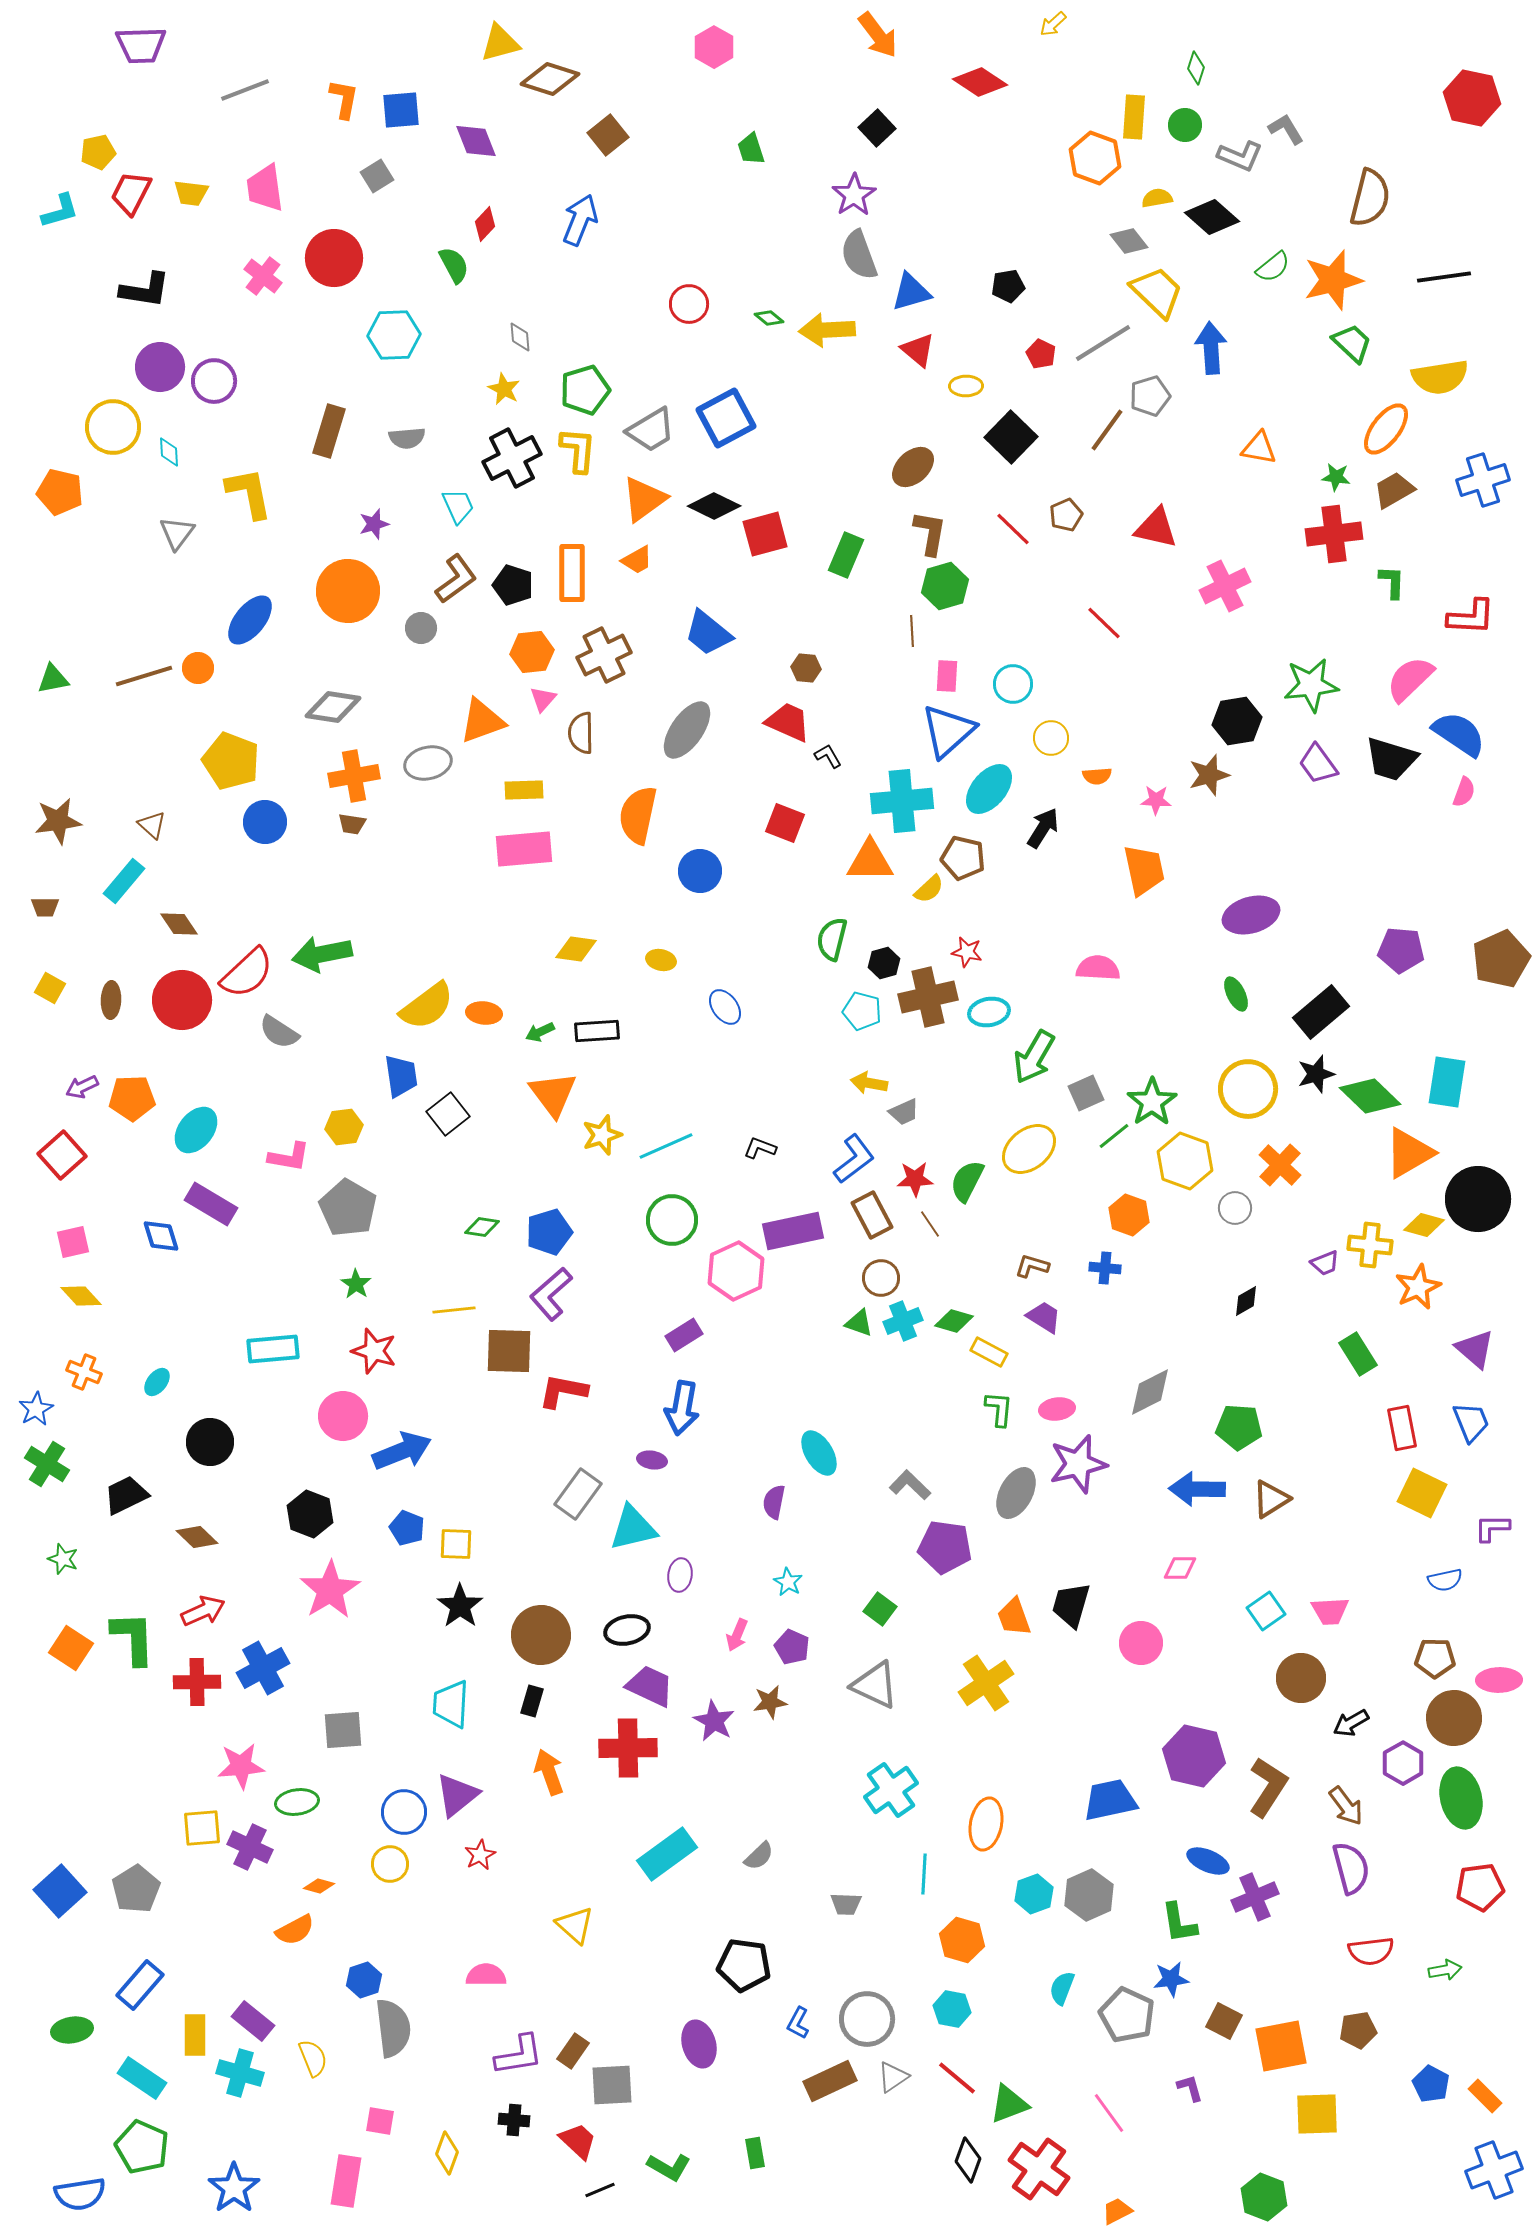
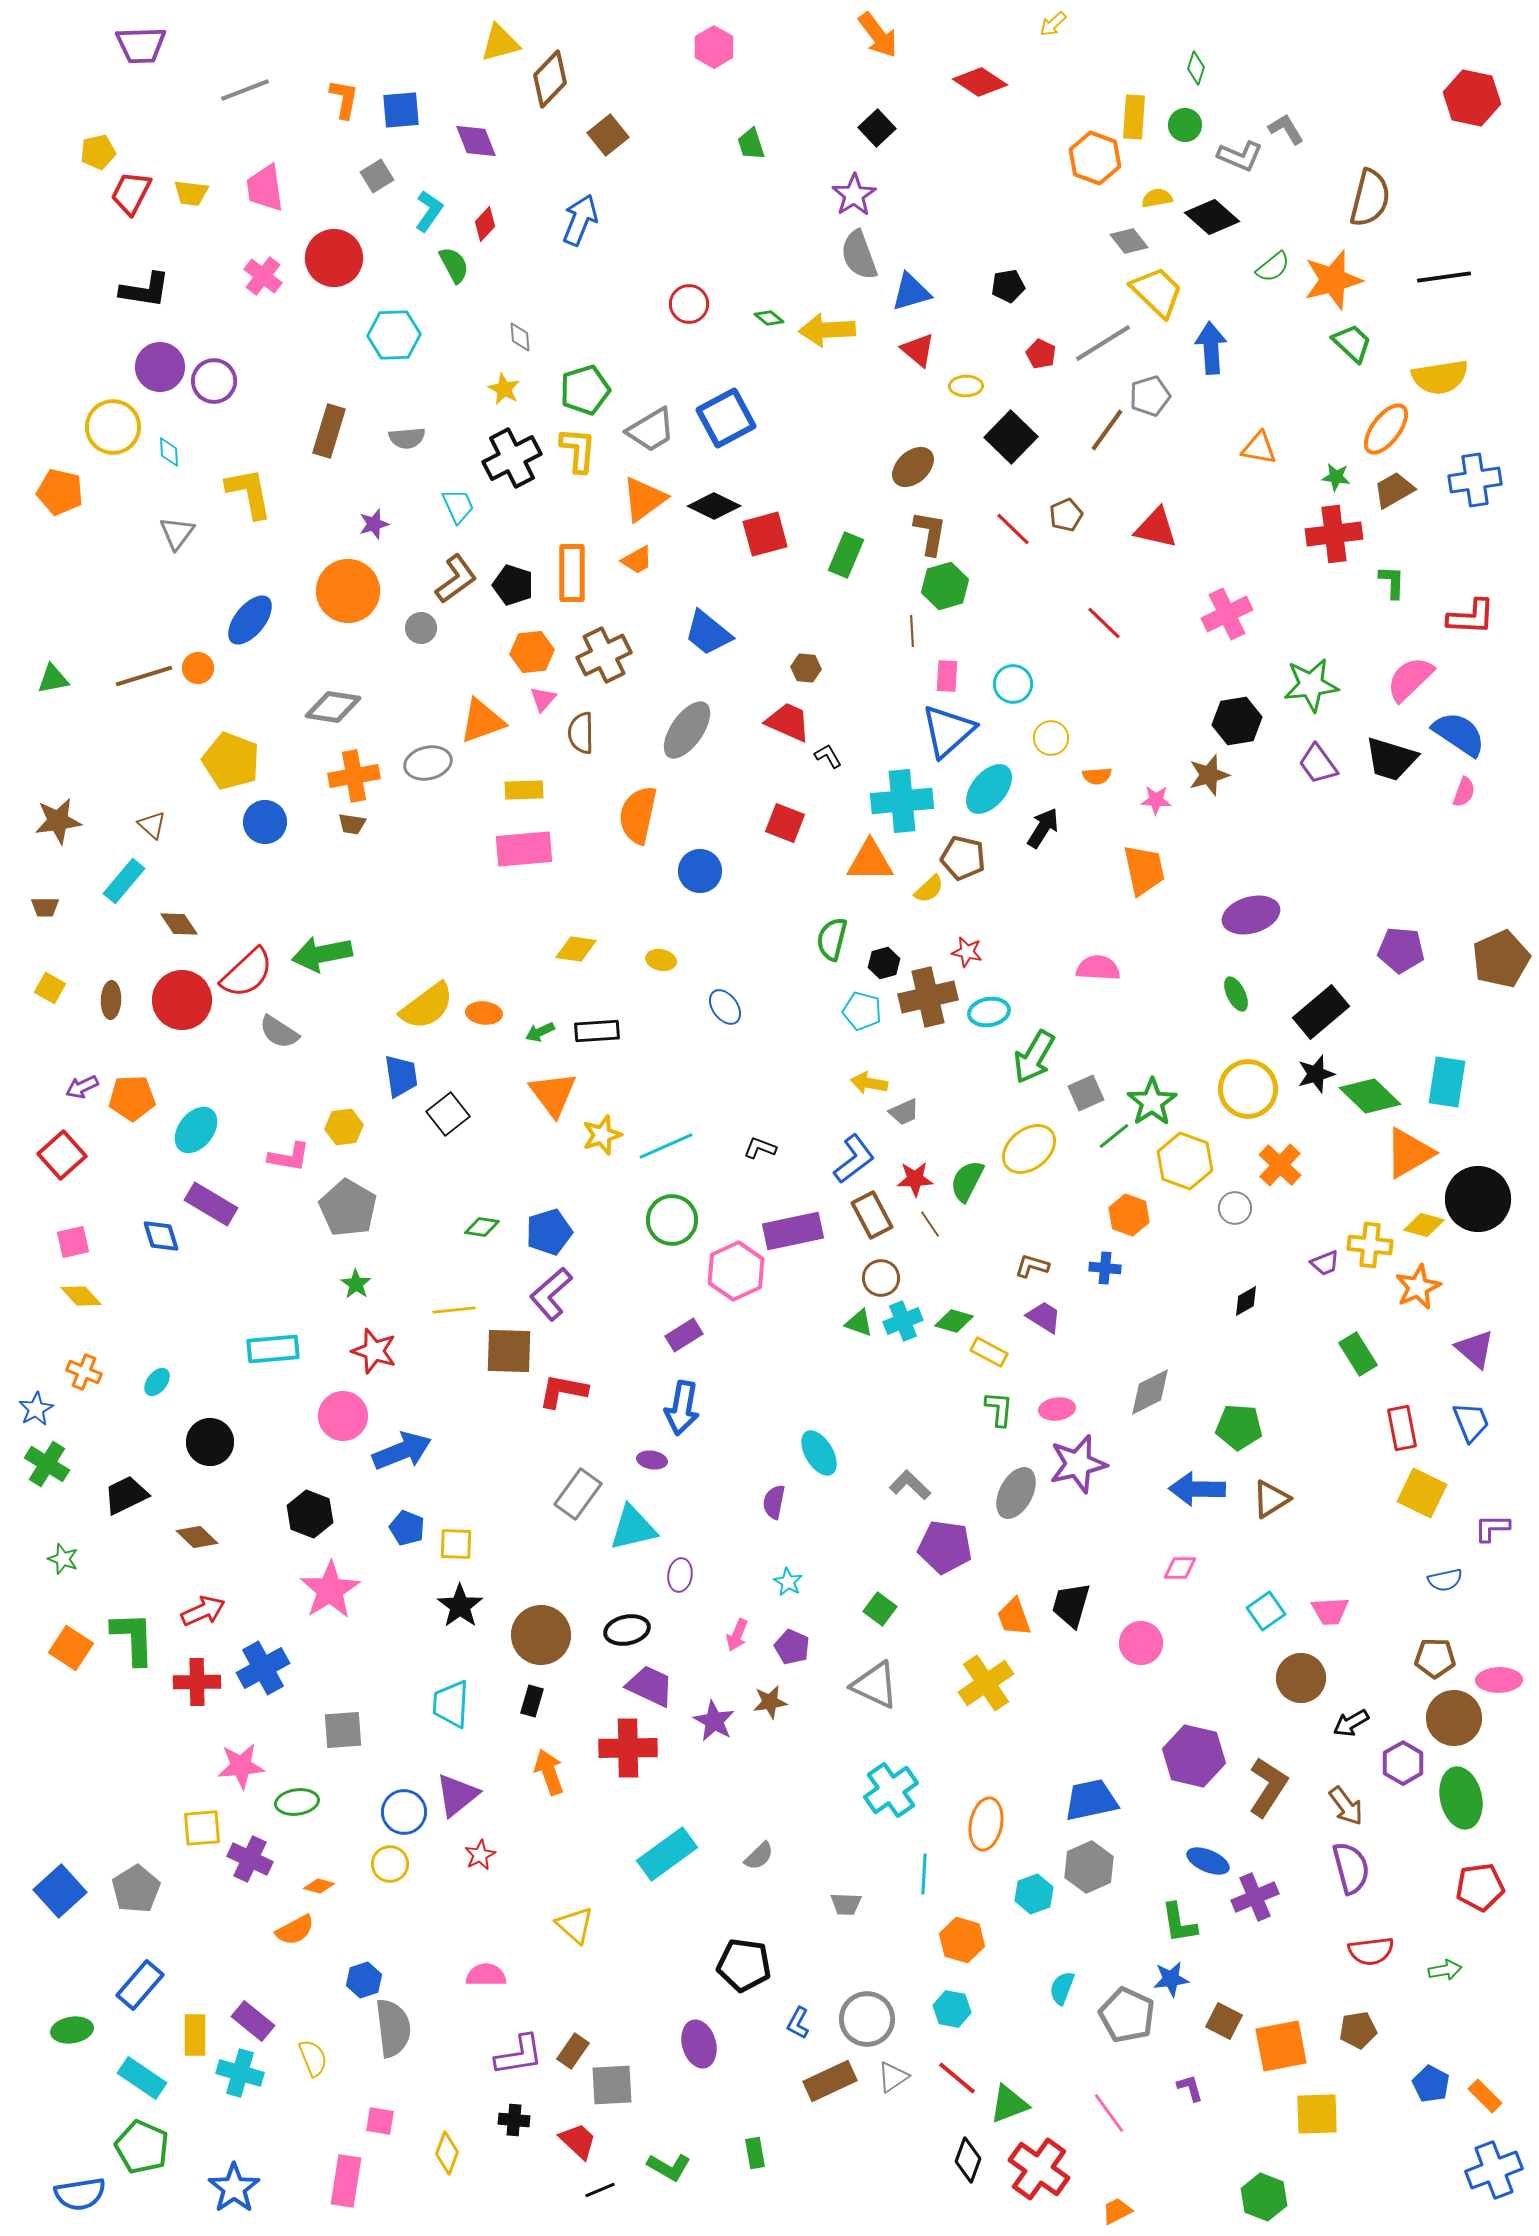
brown diamond at (550, 79): rotated 64 degrees counterclockwise
green trapezoid at (751, 149): moved 5 px up
cyan L-shape at (60, 211): moved 369 px right; rotated 39 degrees counterclockwise
blue cross at (1483, 480): moved 8 px left; rotated 9 degrees clockwise
pink cross at (1225, 586): moved 2 px right, 28 px down
blue trapezoid at (1110, 1800): moved 19 px left
purple cross at (250, 1847): moved 12 px down
gray hexagon at (1089, 1895): moved 28 px up
